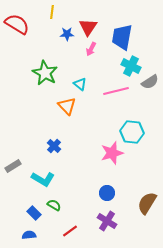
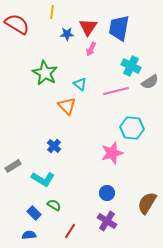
blue trapezoid: moved 3 px left, 9 px up
cyan hexagon: moved 4 px up
red line: rotated 21 degrees counterclockwise
